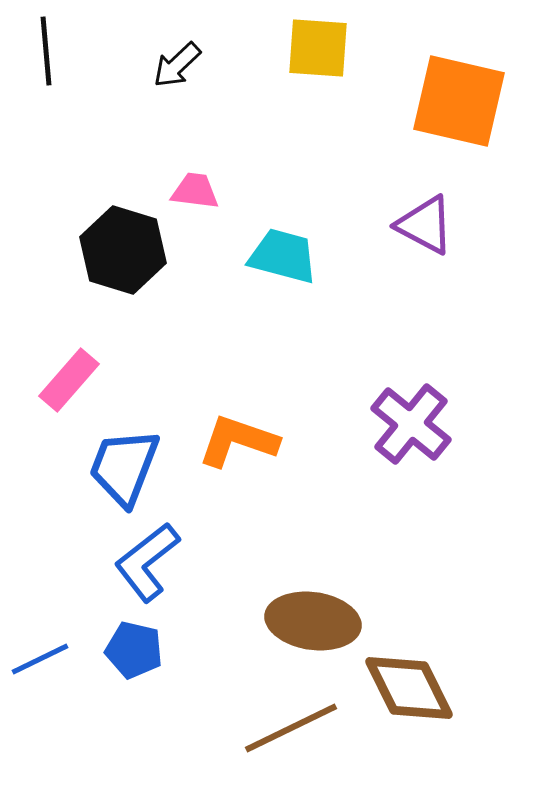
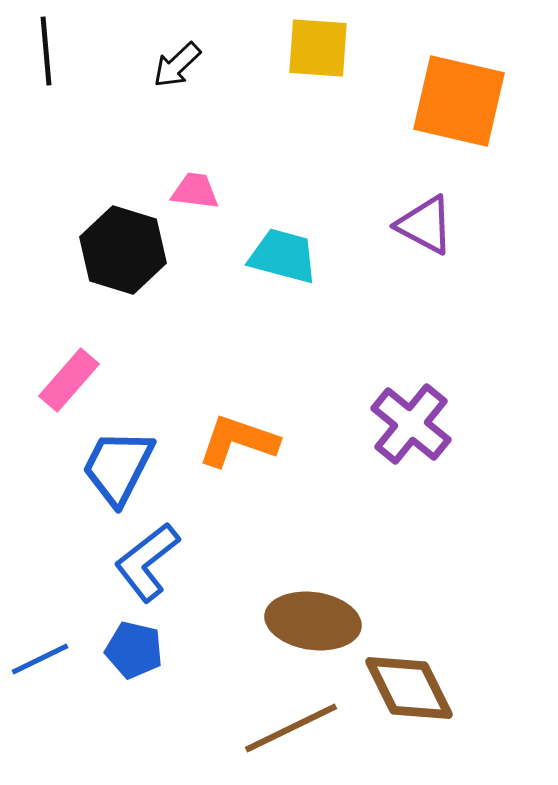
blue trapezoid: moved 6 px left; rotated 6 degrees clockwise
